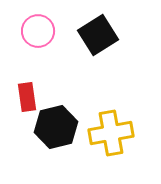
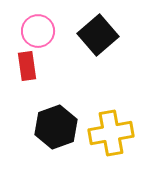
black square: rotated 9 degrees counterclockwise
red rectangle: moved 31 px up
black hexagon: rotated 6 degrees counterclockwise
